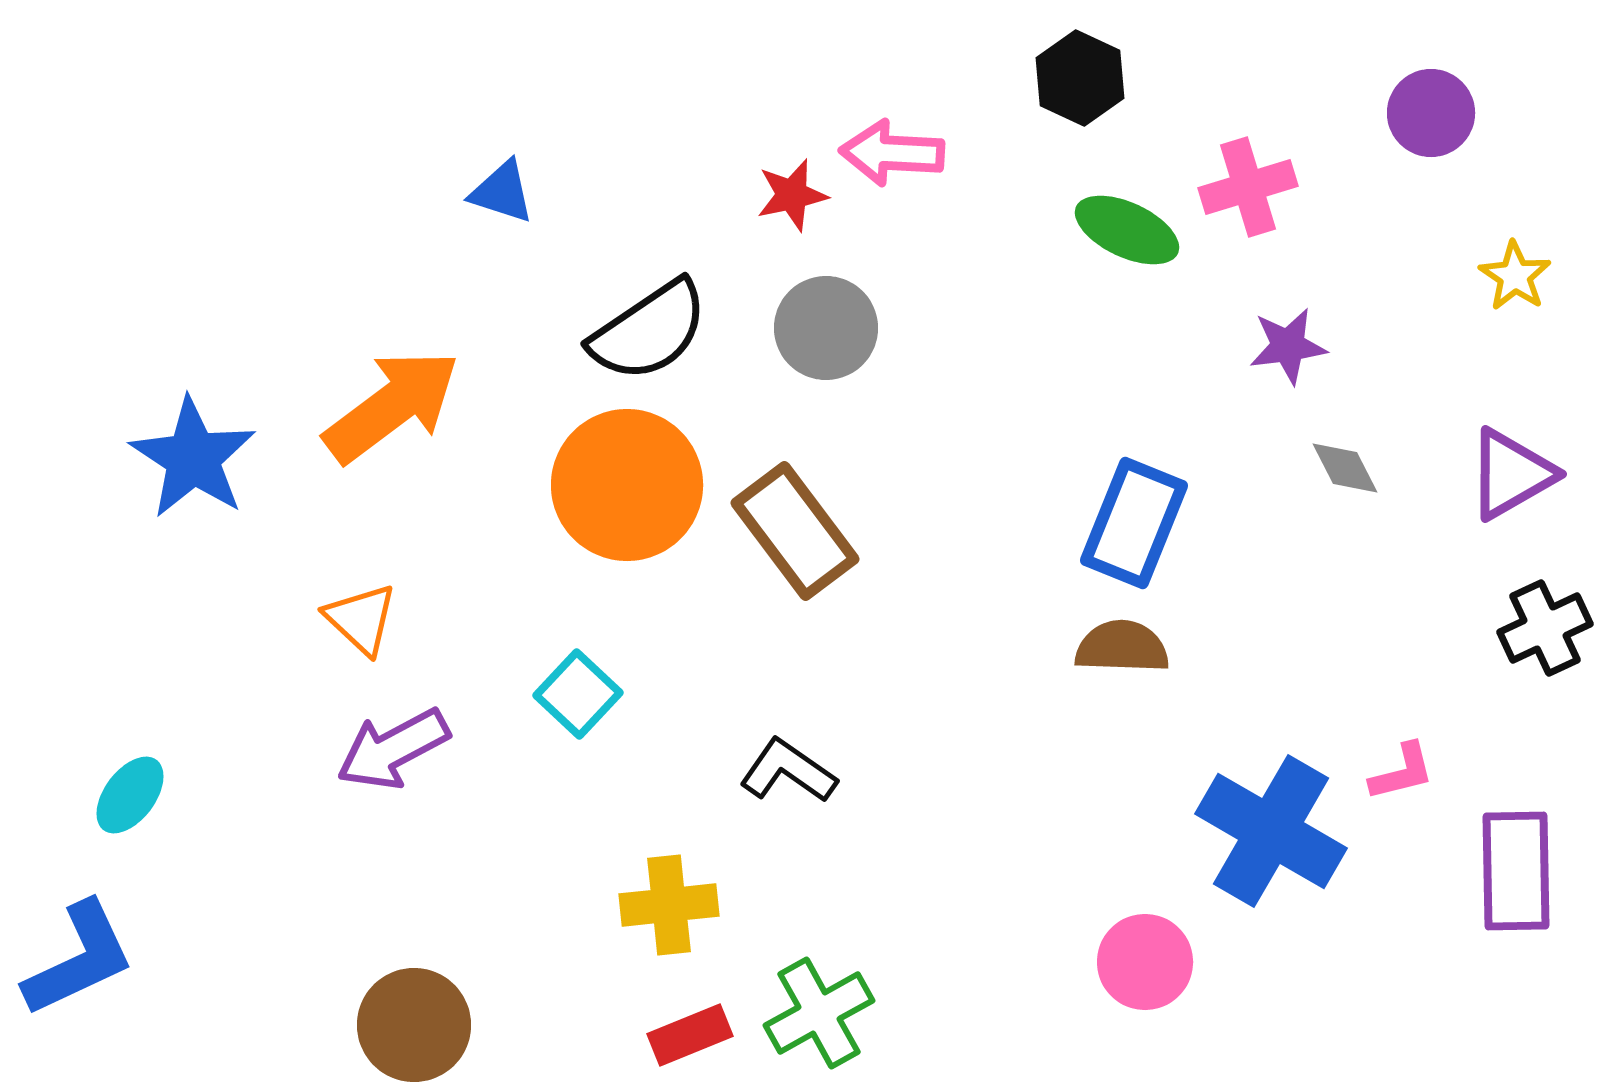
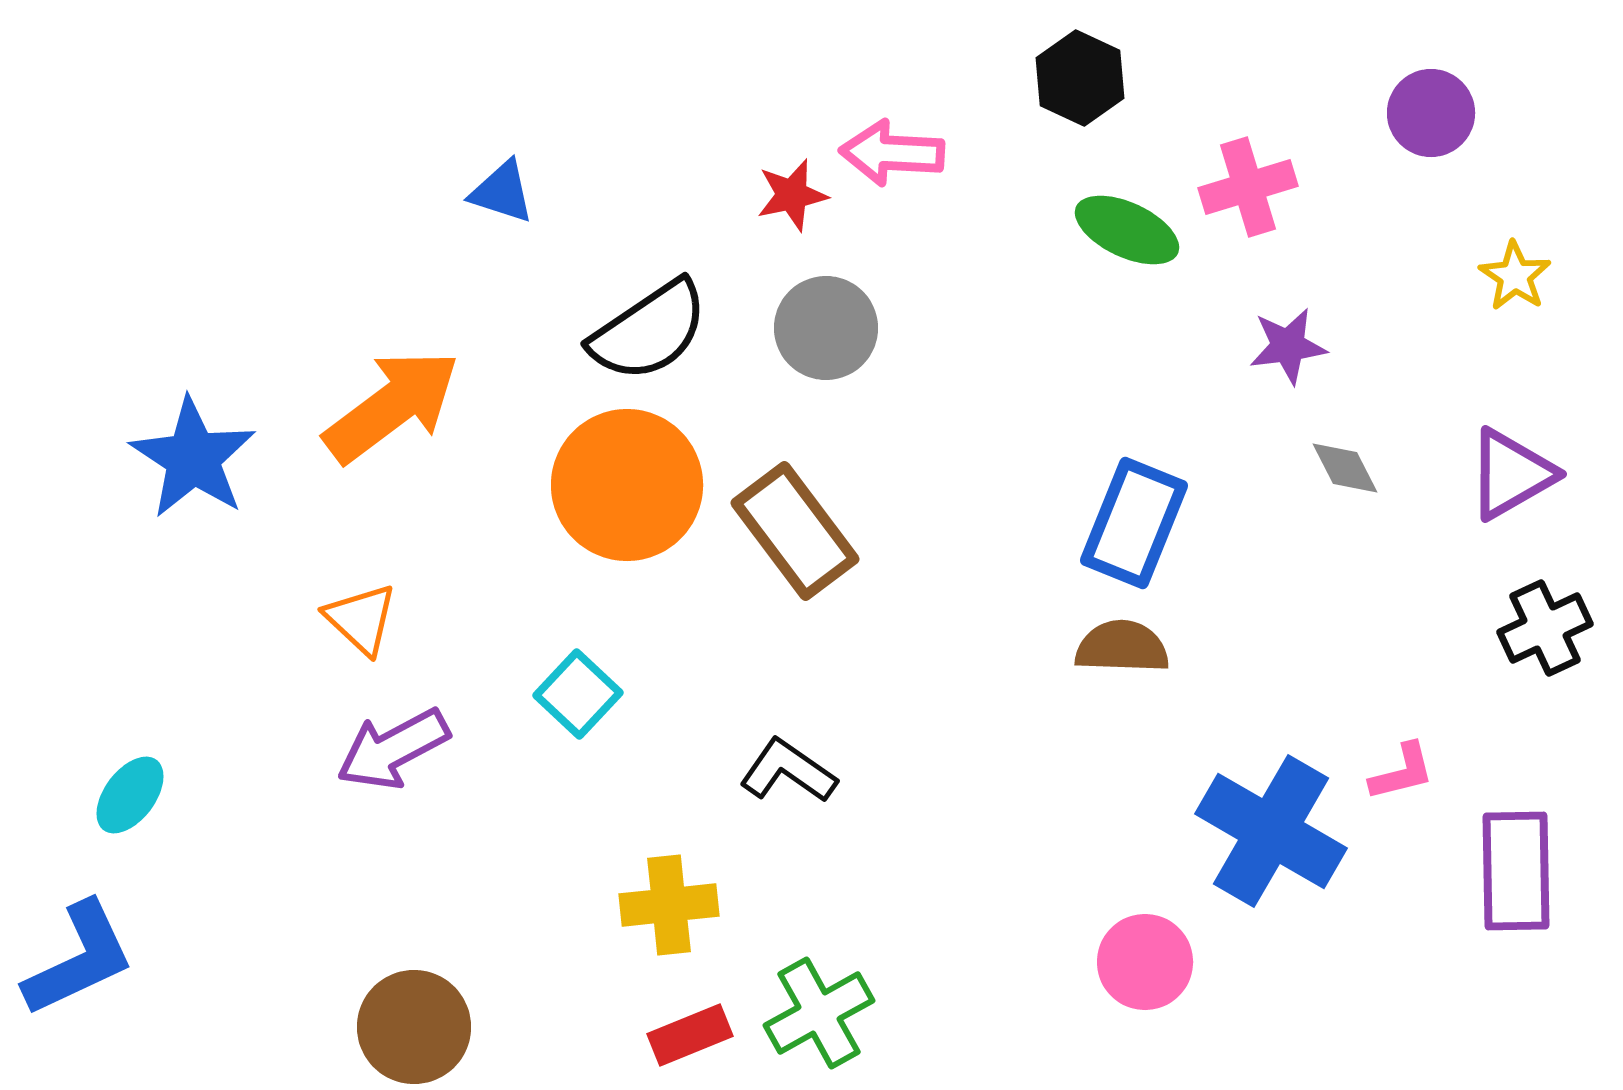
brown circle: moved 2 px down
